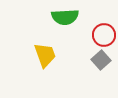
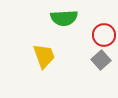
green semicircle: moved 1 px left, 1 px down
yellow trapezoid: moved 1 px left, 1 px down
